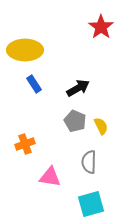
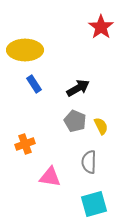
cyan square: moved 3 px right
